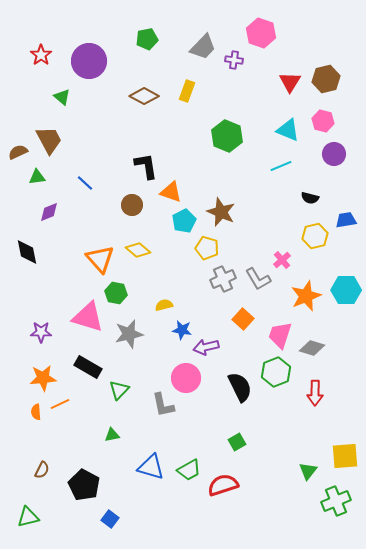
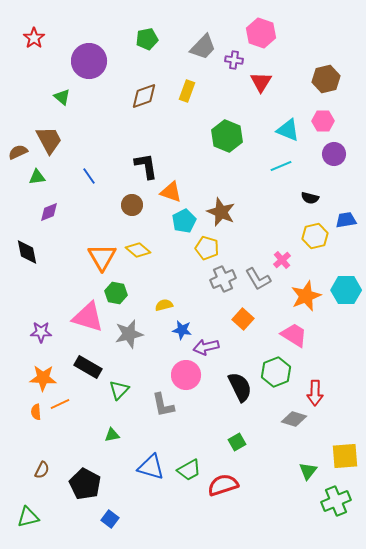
red star at (41, 55): moved 7 px left, 17 px up
red triangle at (290, 82): moved 29 px left
brown diamond at (144, 96): rotated 48 degrees counterclockwise
pink hexagon at (323, 121): rotated 15 degrees counterclockwise
blue line at (85, 183): moved 4 px right, 7 px up; rotated 12 degrees clockwise
orange triangle at (100, 259): moved 2 px right, 2 px up; rotated 12 degrees clockwise
pink trapezoid at (280, 335): moved 14 px right; rotated 104 degrees clockwise
gray diamond at (312, 348): moved 18 px left, 71 px down
orange star at (43, 378): rotated 8 degrees clockwise
pink circle at (186, 378): moved 3 px up
black pentagon at (84, 485): moved 1 px right, 1 px up
